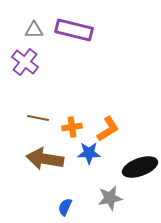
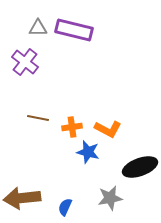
gray triangle: moved 4 px right, 2 px up
orange L-shape: rotated 60 degrees clockwise
blue star: moved 1 px left, 1 px up; rotated 15 degrees clockwise
brown arrow: moved 23 px left, 39 px down; rotated 15 degrees counterclockwise
